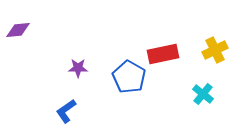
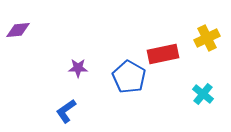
yellow cross: moved 8 px left, 12 px up
